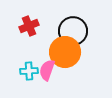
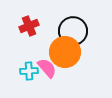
pink semicircle: moved 2 px up; rotated 120 degrees clockwise
